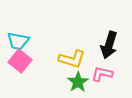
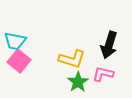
cyan trapezoid: moved 3 px left
pink square: moved 1 px left
pink L-shape: moved 1 px right
